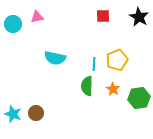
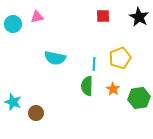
yellow pentagon: moved 3 px right, 2 px up
cyan star: moved 12 px up
